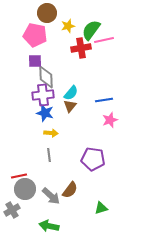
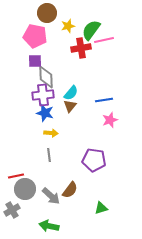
pink pentagon: moved 1 px down
purple pentagon: moved 1 px right, 1 px down
red line: moved 3 px left
